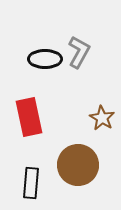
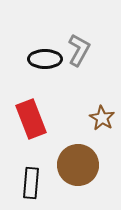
gray L-shape: moved 2 px up
red rectangle: moved 2 px right, 2 px down; rotated 9 degrees counterclockwise
